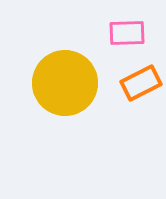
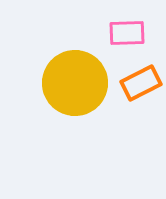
yellow circle: moved 10 px right
